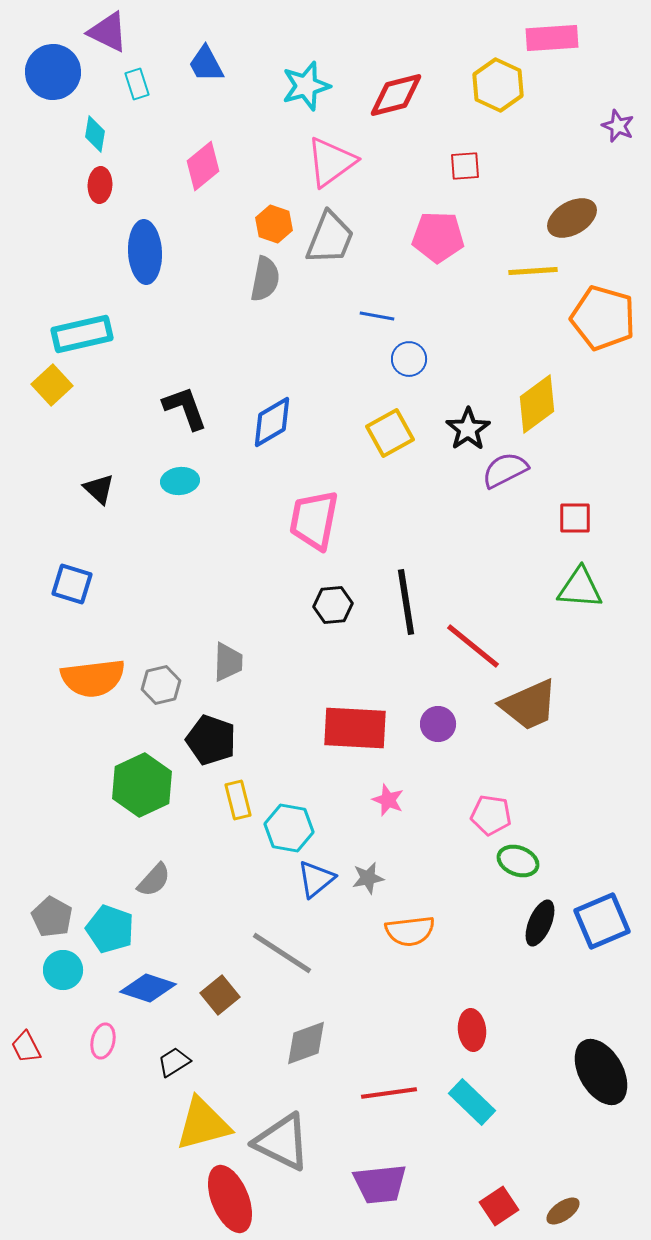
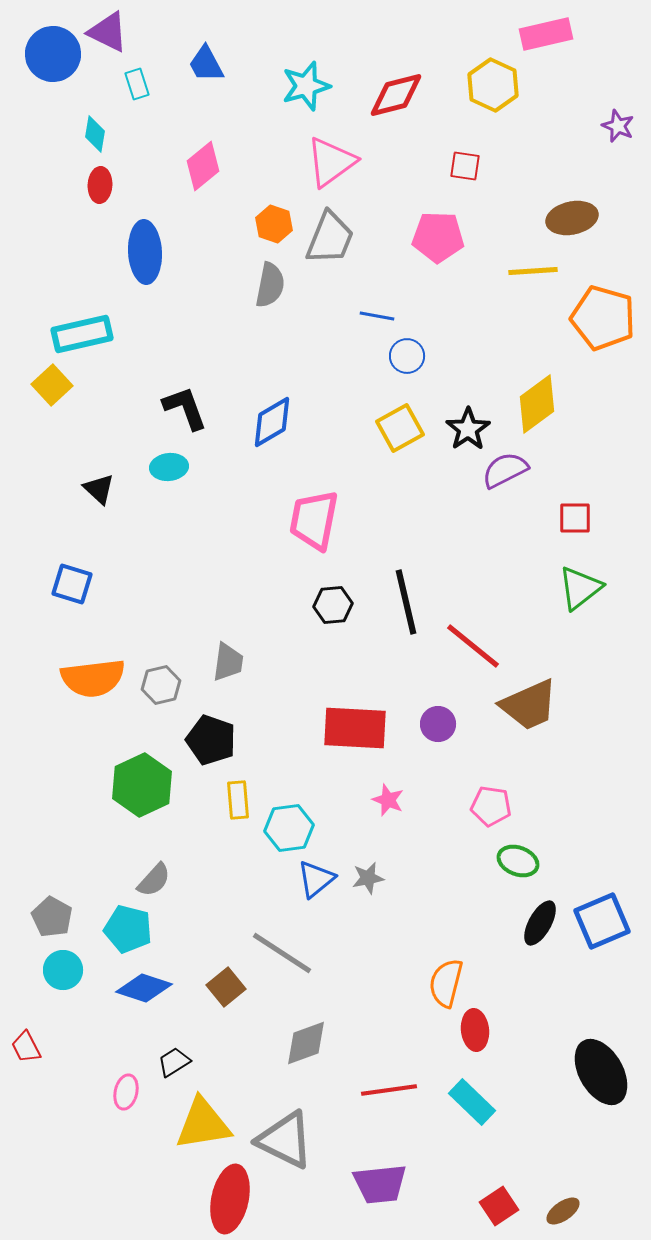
pink rectangle at (552, 38): moved 6 px left, 4 px up; rotated 9 degrees counterclockwise
blue circle at (53, 72): moved 18 px up
yellow hexagon at (498, 85): moved 5 px left
red square at (465, 166): rotated 12 degrees clockwise
brown ellipse at (572, 218): rotated 18 degrees clockwise
gray semicircle at (265, 279): moved 5 px right, 6 px down
blue circle at (409, 359): moved 2 px left, 3 px up
yellow square at (390, 433): moved 10 px right, 5 px up
cyan ellipse at (180, 481): moved 11 px left, 14 px up
green triangle at (580, 588): rotated 42 degrees counterclockwise
black line at (406, 602): rotated 4 degrees counterclockwise
gray trapezoid at (228, 662): rotated 6 degrees clockwise
yellow rectangle at (238, 800): rotated 9 degrees clockwise
pink pentagon at (491, 815): moved 9 px up
cyan hexagon at (289, 828): rotated 18 degrees counterclockwise
black ellipse at (540, 923): rotated 6 degrees clockwise
cyan pentagon at (110, 929): moved 18 px right; rotated 6 degrees counterclockwise
orange semicircle at (410, 931): moved 36 px right, 52 px down; rotated 111 degrees clockwise
blue diamond at (148, 988): moved 4 px left
brown square at (220, 995): moved 6 px right, 8 px up
red ellipse at (472, 1030): moved 3 px right
pink ellipse at (103, 1041): moved 23 px right, 51 px down
red line at (389, 1093): moved 3 px up
yellow triangle at (203, 1124): rotated 6 degrees clockwise
gray triangle at (282, 1142): moved 3 px right, 2 px up
red ellipse at (230, 1199): rotated 34 degrees clockwise
